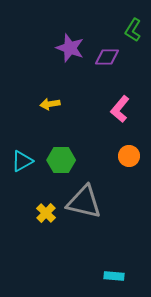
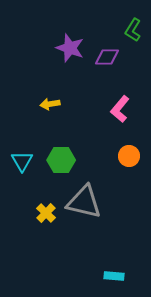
cyan triangle: rotated 30 degrees counterclockwise
